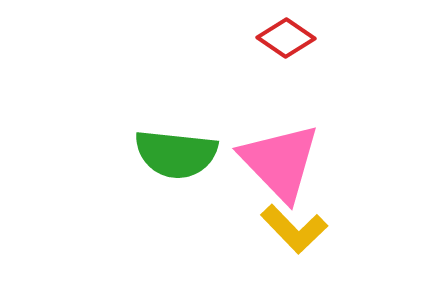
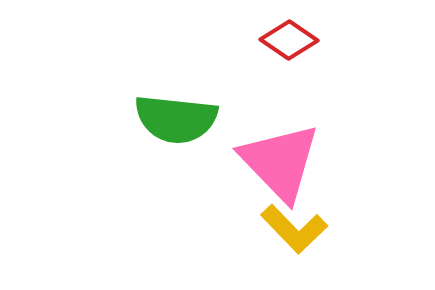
red diamond: moved 3 px right, 2 px down
green semicircle: moved 35 px up
